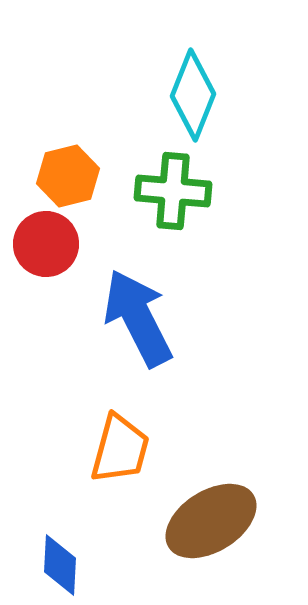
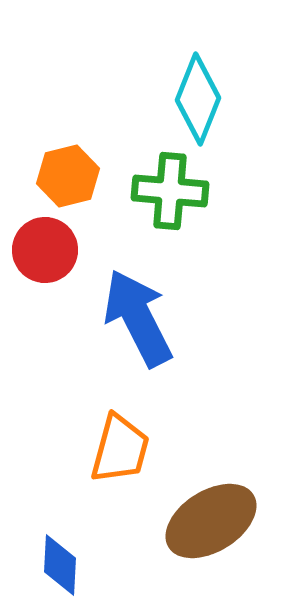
cyan diamond: moved 5 px right, 4 px down
green cross: moved 3 px left
red circle: moved 1 px left, 6 px down
